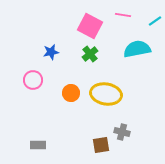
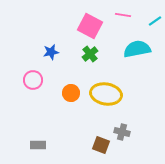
brown square: rotated 30 degrees clockwise
